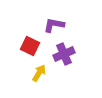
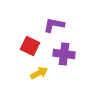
purple cross: rotated 30 degrees clockwise
yellow arrow: rotated 30 degrees clockwise
